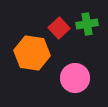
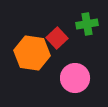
red square: moved 2 px left, 10 px down
